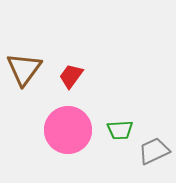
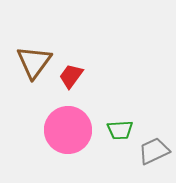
brown triangle: moved 10 px right, 7 px up
